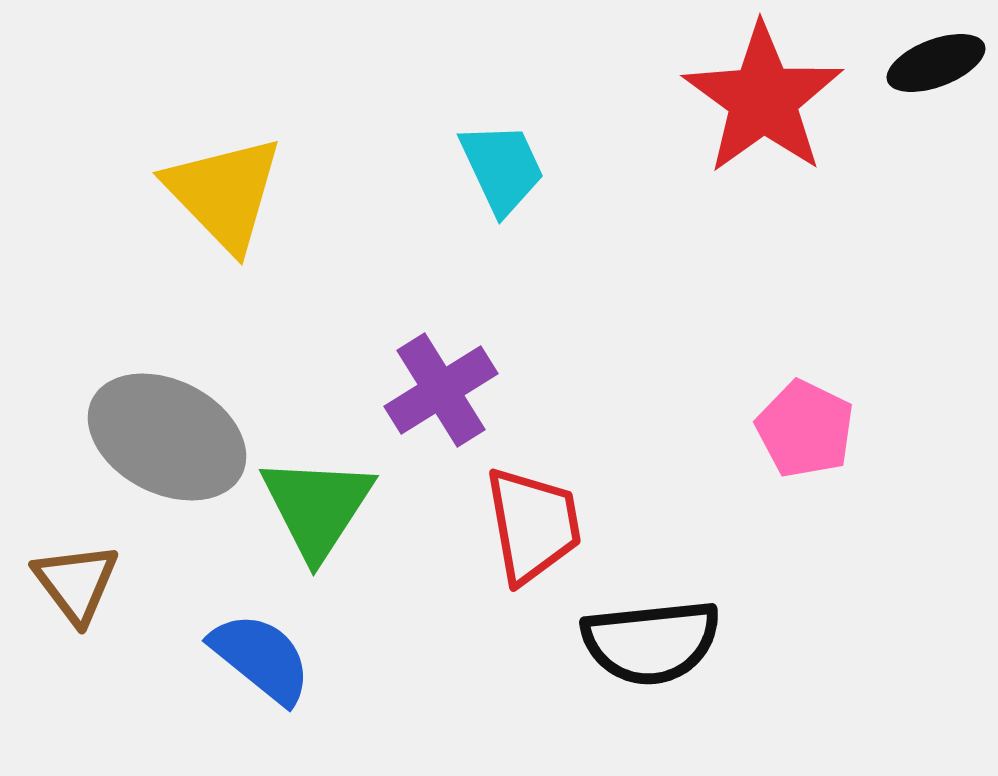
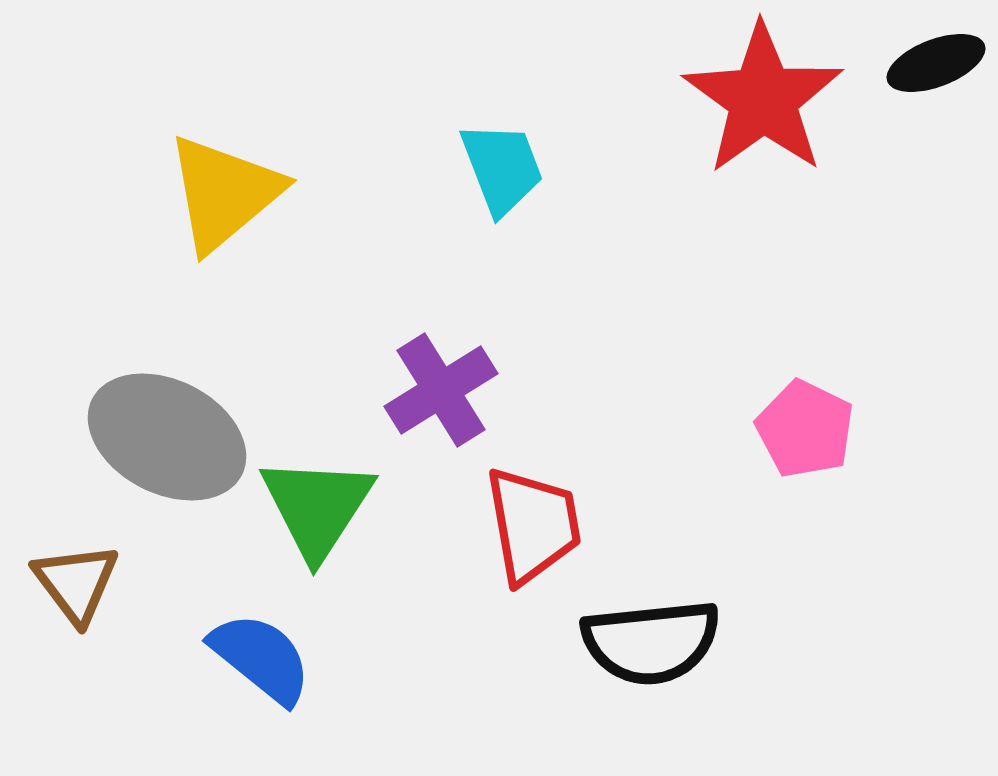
cyan trapezoid: rotated 4 degrees clockwise
yellow triangle: rotated 34 degrees clockwise
